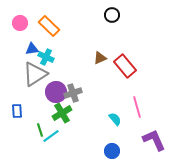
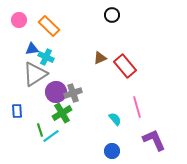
pink circle: moved 1 px left, 3 px up
